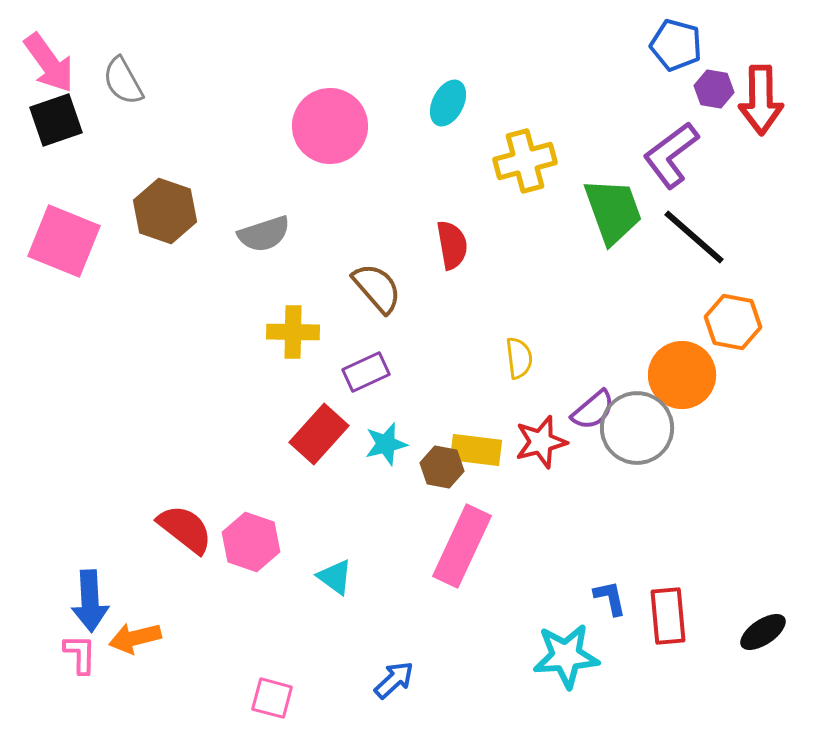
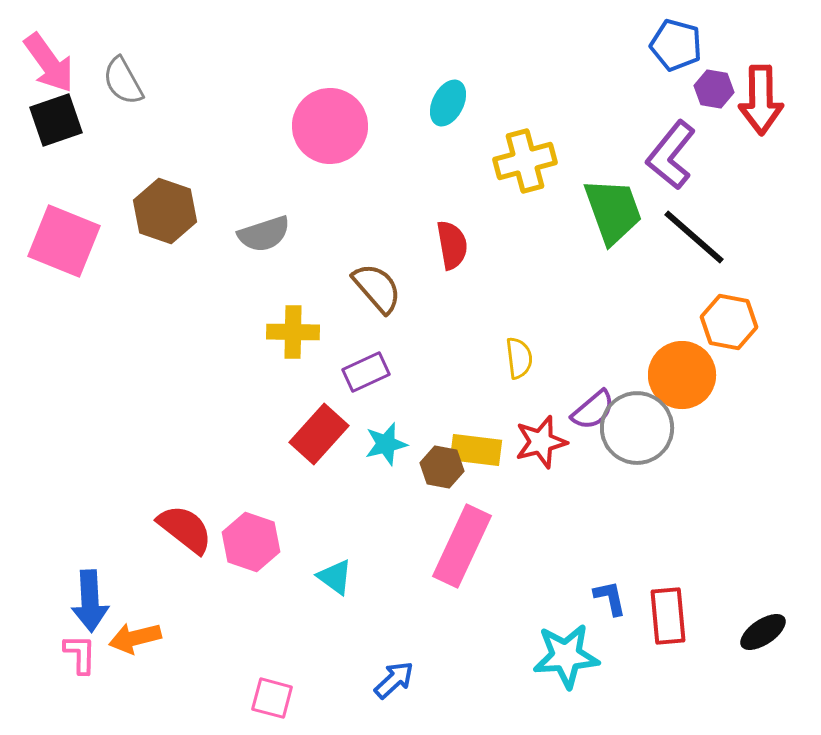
purple L-shape at (671, 155): rotated 14 degrees counterclockwise
orange hexagon at (733, 322): moved 4 px left
